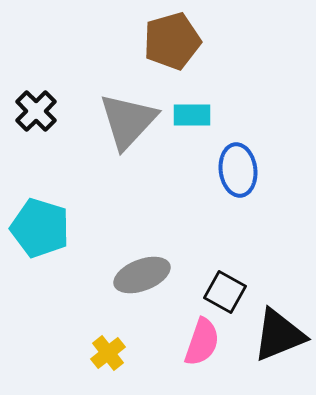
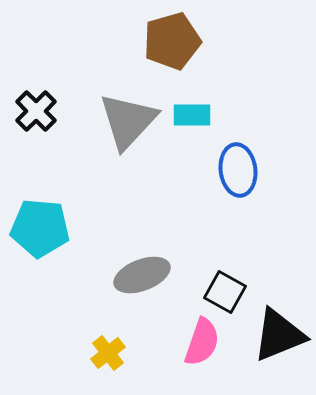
cyan pentagon: rotated 12 degrees counterclockwise
